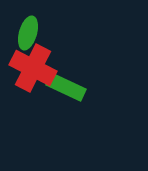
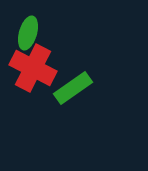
green rectangle: moved 7 px right, 1 px down; rotated 60 degrees counterclockwise
